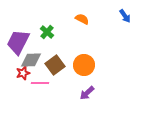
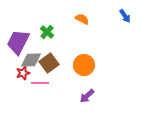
brown square: moved 6 px left, 2 px up
purple arrow: moved 3 px down
